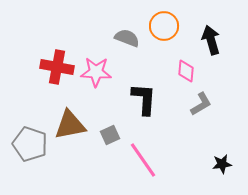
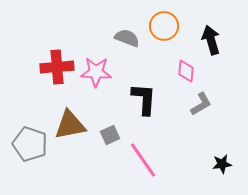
red cross: rotated 16 degrees counterclockwise
